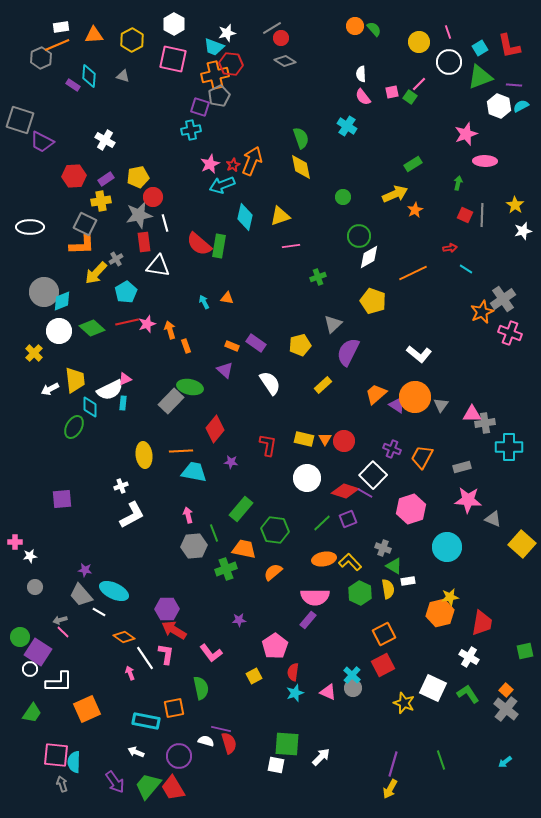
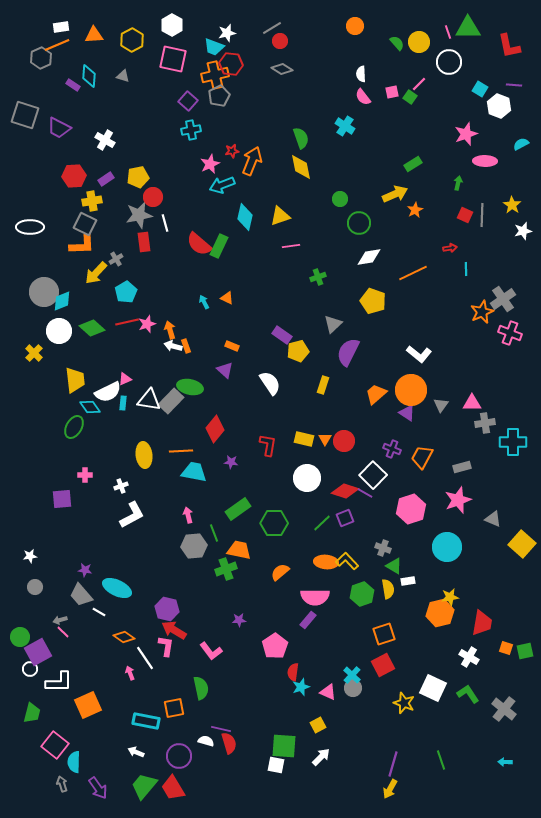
white hexagon at (174, 24): moved 2 px left, 1 px down
green semicircle at (374, 29): moved 23 px right, 14 px down
red circle at (281, 38): moved 1 px left, 3 px down
cyan square at (480, 48): moved 41 px down; rotated 28 degrees counterclockwise
gray diamond at (285, 61): moved 3 px left, 8 px down
green triangle at (480, 77): moved 12 px left, 49 px up; rotated 20 degrees clockwise
cyan semicircle at (521, 106): moved 38 px down
purple square at (200, 107): moved 12 px left, 6 px up; rotated 24 degrees clockwise
gray square at (20, 120): moved 5 px right, 5 px up
cyan cross at (347, 126): moved 2 px left
purple trapezoid at (42, 142): moved 17 px right, 14 px up
red star at (233, 165): moved 1 px left, 14 px up; rotated 16 degrees clockwise
green circle at (343, 197): moved 3 px left, 2 px down
yellow cross at (101, 201): moved 9 px left
yellow star at (515, 205): moved 3 px left
green circle at (359, 236): moved 13 px up
green rectangle at (219, 246): rotated 15 degrees clockwise
white diamond at (369, 257): rotated 20 degrees clockwise
white triangle at (158, 266): moved 9 px left, 134 px down
cyan line at (466, 269): rotated 56 degrees clockwise
orange triangle at (227, 298): rotated 16 degrees clockwise
purple rectangle at (256, 343): moved 26 px right, 8 px up
yellow pentagon at (300, 345): moved 2 px left, 6 px down
yellow rectangle at (323, 385): rotated 30 degrees counterclockwise
white arrow at (50, 389): moved 123 px right, 43 px up; rotated 42 degrees clockwise
white semicircle at (110, 390): moved 2 px left, 2 px down
orange circle at (415, 397): moved 4 px left, 7 px up
purple triangle at (397, 405): moved 10 px right, 8 px down
cyan diamond at (90, 407): rotated 35 degrees counterclockwise
pink triangle at (472, 414): moved 11 px up
cyan cross at (509, 447): moved 4 px right, 5 px up
pink star at (468, 500): moved 10 px left; rotated 24 degrees counterclockwise
green rectangle at (241, 509): moved 3 px left; rotated 15 degrees clockwise
purple square at (348, 519): moved 3 px left, 1 px up
green hexagon at (275, 530): moved 1 px left, 7 px up; rotated 8 degrees counterclockwise
pink cross at (15, 542): moved 70 px right, 67 px up
orange trapezoid at (244, 549): moved 5 px left, 1 px down
orange ellipse at (324, 559): moved 2 px right, 3 px down; rotated 15 degrees clockwise
yellow L-shape at (350, 562): moved 3 px left, 1 px up
orange semicircle at (273, 572): moved 7 px right
cyan ellipse at (114, 591): moved 3 px right, 3 px up
green hexagon at (360, 593): moved 2 px right, 1 px down; rotated 15 degrees clockwise
purple hexagon at (167, 609): rotated 15 degrees clockwise
orange square at (384, 634): rotated 10 degrees clockwise
purple square at (38, 652): rotated 28 degrees clockwise
pink L-shape at (211, 653): moved 2 px up
pink L-shape at (166, 654): moved 8 px up
yellow square at (254, 676): moved 64 px right, 49 px down
orange square at (506, 690): moved 42 px up; rotated 24 degrees counterclockwise
cyan star at (295, 693): moved 6 px right, 6 px up
orange square at (87, 709): moved 1 px right, 4 px up
gray cross at (506, 709): moved 2 px left
green trapezoid at (32, 713): rotated 20 degrees counterclockwise
green square at (287, 744): moved 3 px left, 2 px down
pink square at (56, 755): moved 1 px left, 10 px up; rotated 32 degrees clockwise
cyan arrow at (505, 762): rotated 40 degrees clockwise
purple arrow at (115, 782): moved 17 px left, 6 px down
green trapezoid at (148, 786): moved 4 px left
